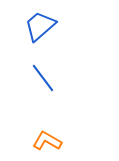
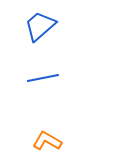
blue line: rotated 64 degrees counterclockwise
